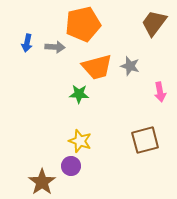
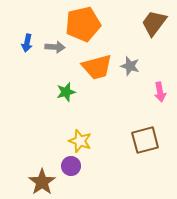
green star: moved 13 px left, 2 px up; rotated 18 degrees counterclockwise
